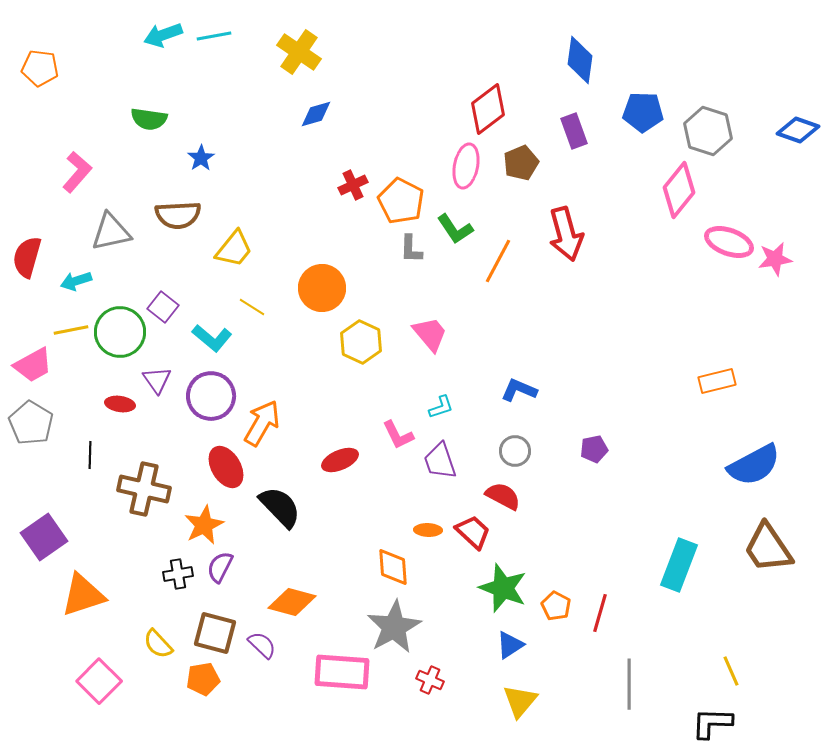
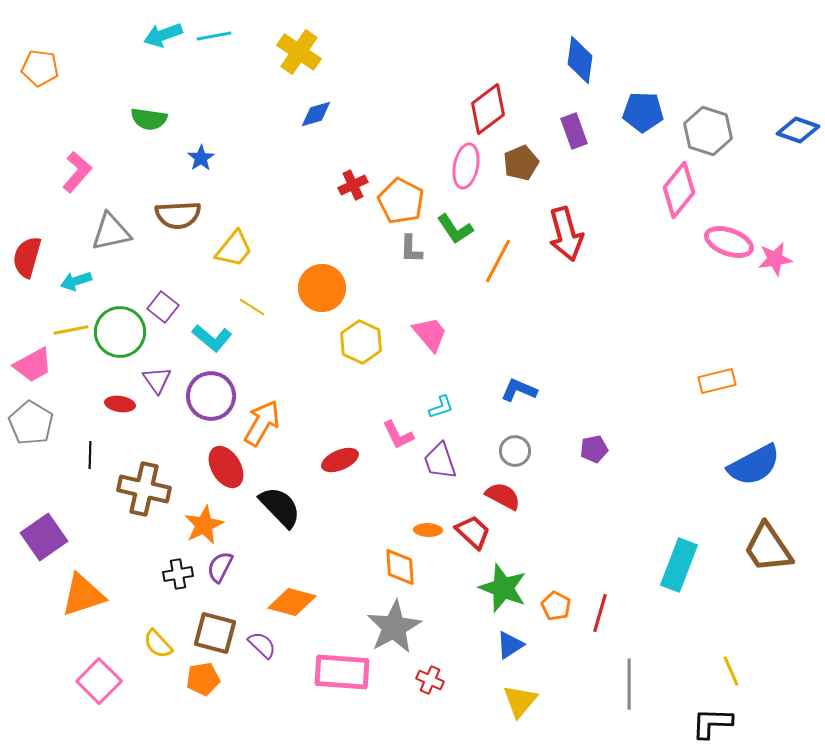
orange diamond at (393, 567): moved 7 px right
